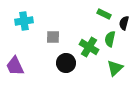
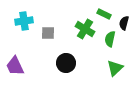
gray square: moved 5 px left, 4 px up
green cross: moved 4 px left, 18 px up
